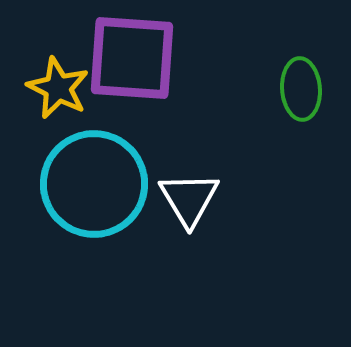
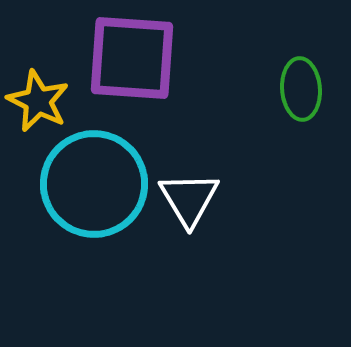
yellow star: moved 20 px left, 13 px down
